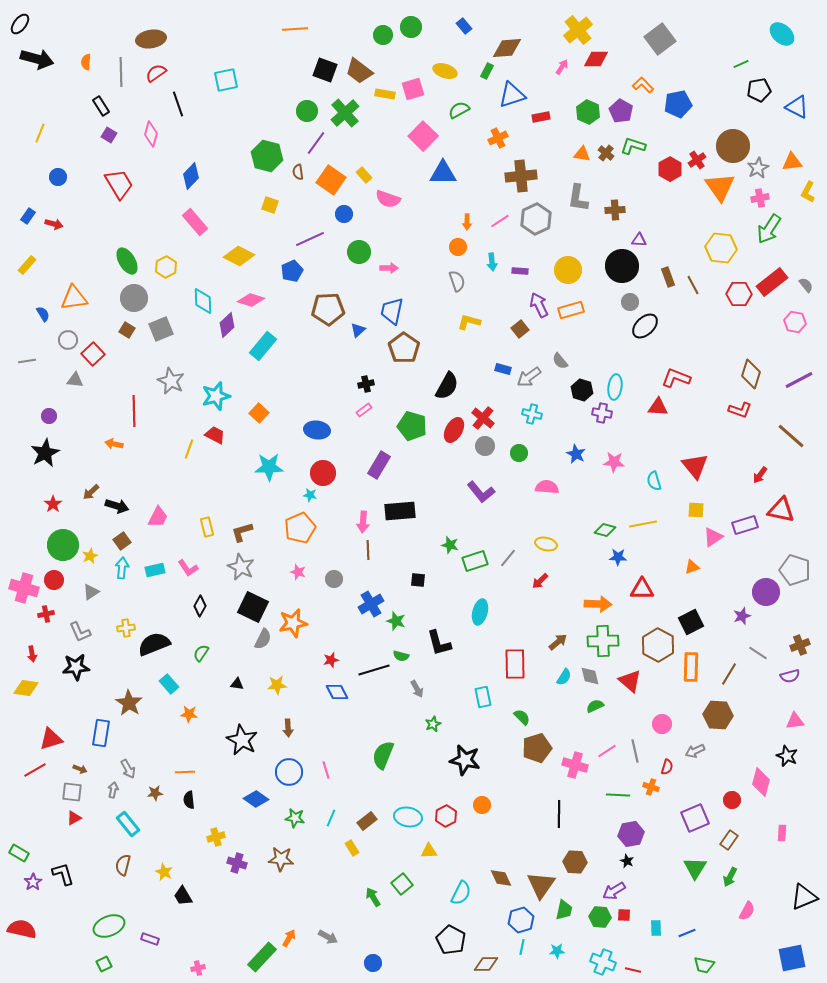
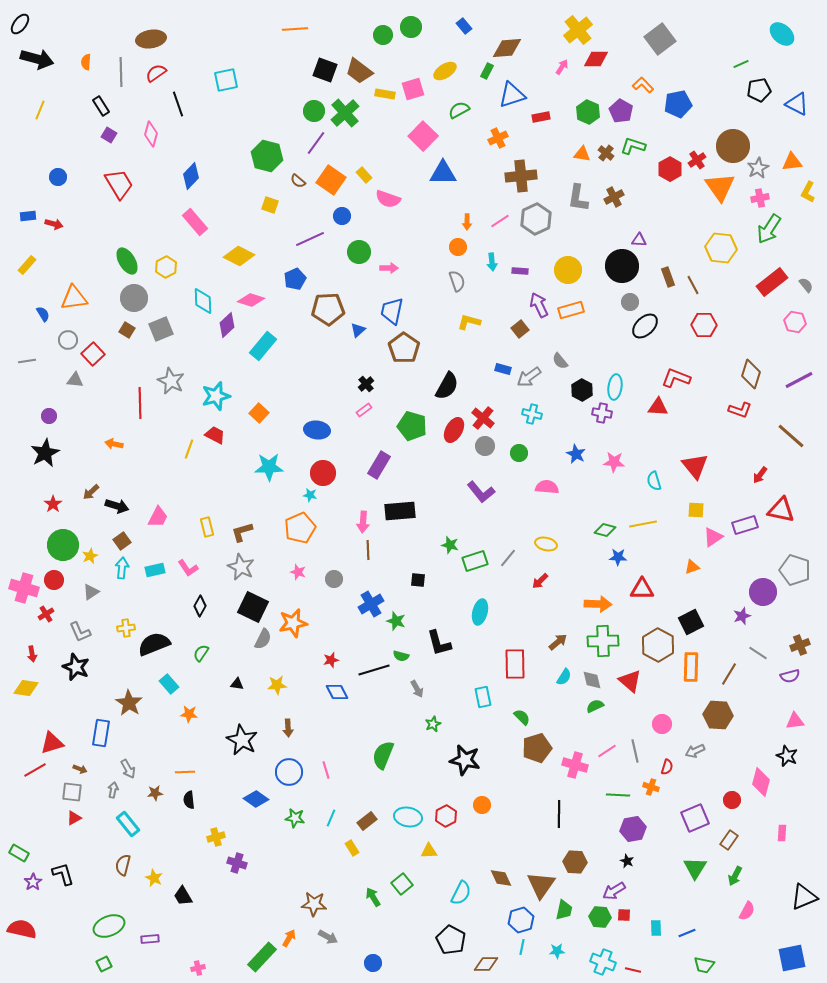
yellow ellipse at (445, 71): rotated 50 degrees counterclockwise
blue triangle at (797, 107): moved 3 px up
green circle at (307, 111): moved 7 px right
yellow line at (40, 133): moved 23 px up
brown semicircle at (298, 172): moved 9 px down; rotated 42 degrees counterclockwise
brown cross at (615, 210): moved 1 px left, 13 px up; rotated 24 degrees counterclockwise
blue circle at (344, 214): moved 2 px left, 2 px down
blue rectangle at (28, 216): rotated 49 degrees clockwise
blue pentagon at (292, 271): moved 3 px right, 8 px down
red hexagon at (739, 294): moved 35 px left, 31 px down
black cross at (366, 384): rotated 28 degrees counterclockwise
black hexagon at (582, 390): rotated 10 degrees clockwise
red line at (134, 411): moved 6 px right, 8 px up
purple circle at (766, 592): moved 3 px left
red cross at (46, 614): rotated 21 degrees counterclockwise
black star at (76, 667): rotated 28 degrees clockwise
gray diamond at (590, 676): moved 2 px right, 4 px down
red triangle at (51, 739): moved 1 px right, 4 px down
purple hexagon at (631, 834): moved 2 px right, 5 px up
brown star at (281, 859): moved 33 px right, 45 px down
yellow star at (164, 872): moved 10 px left, 6 px down
green arrow at (730, 877): moved 5 px right, 1 px up
purple rectangle at (150, 939): rotated 24 degrees counterclockwise
